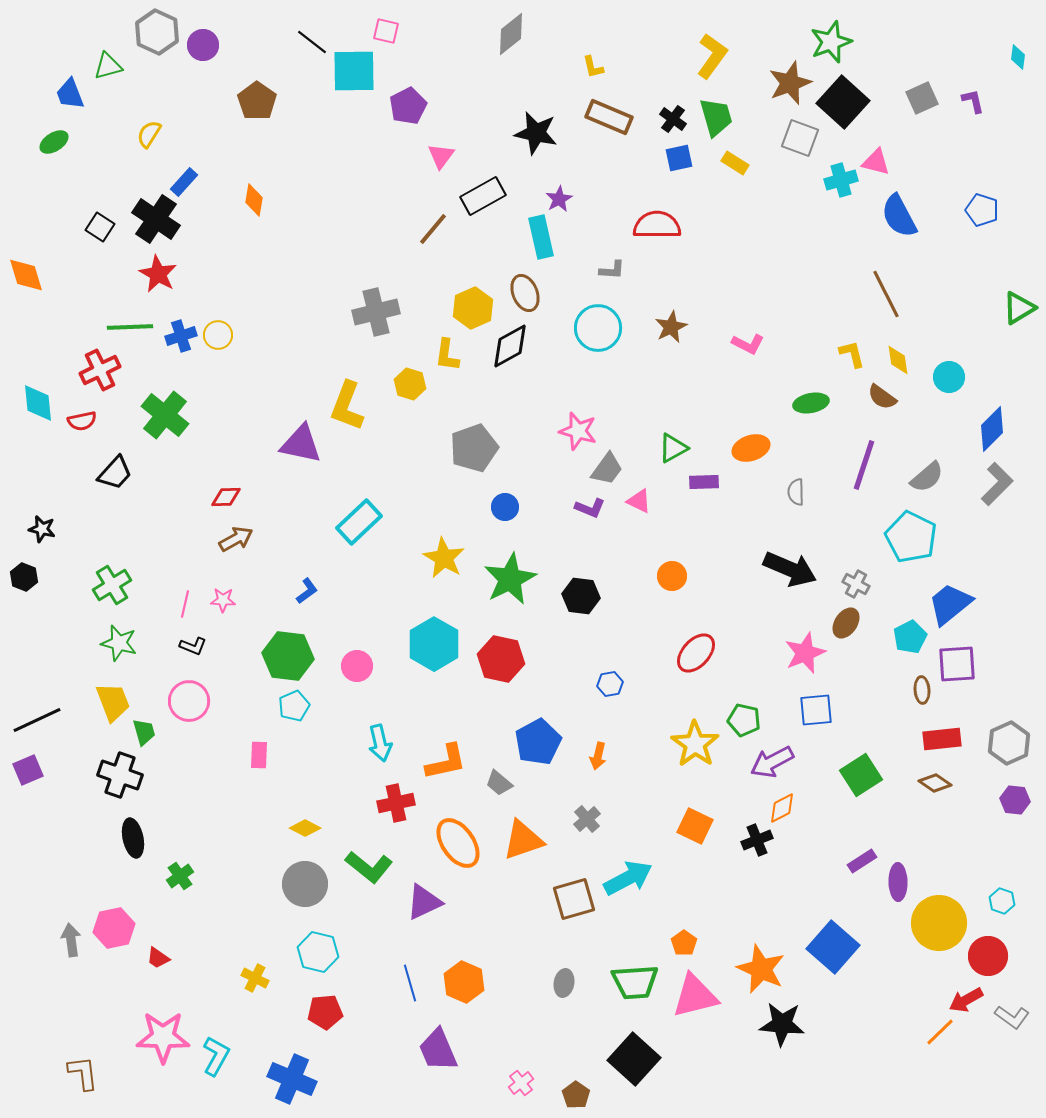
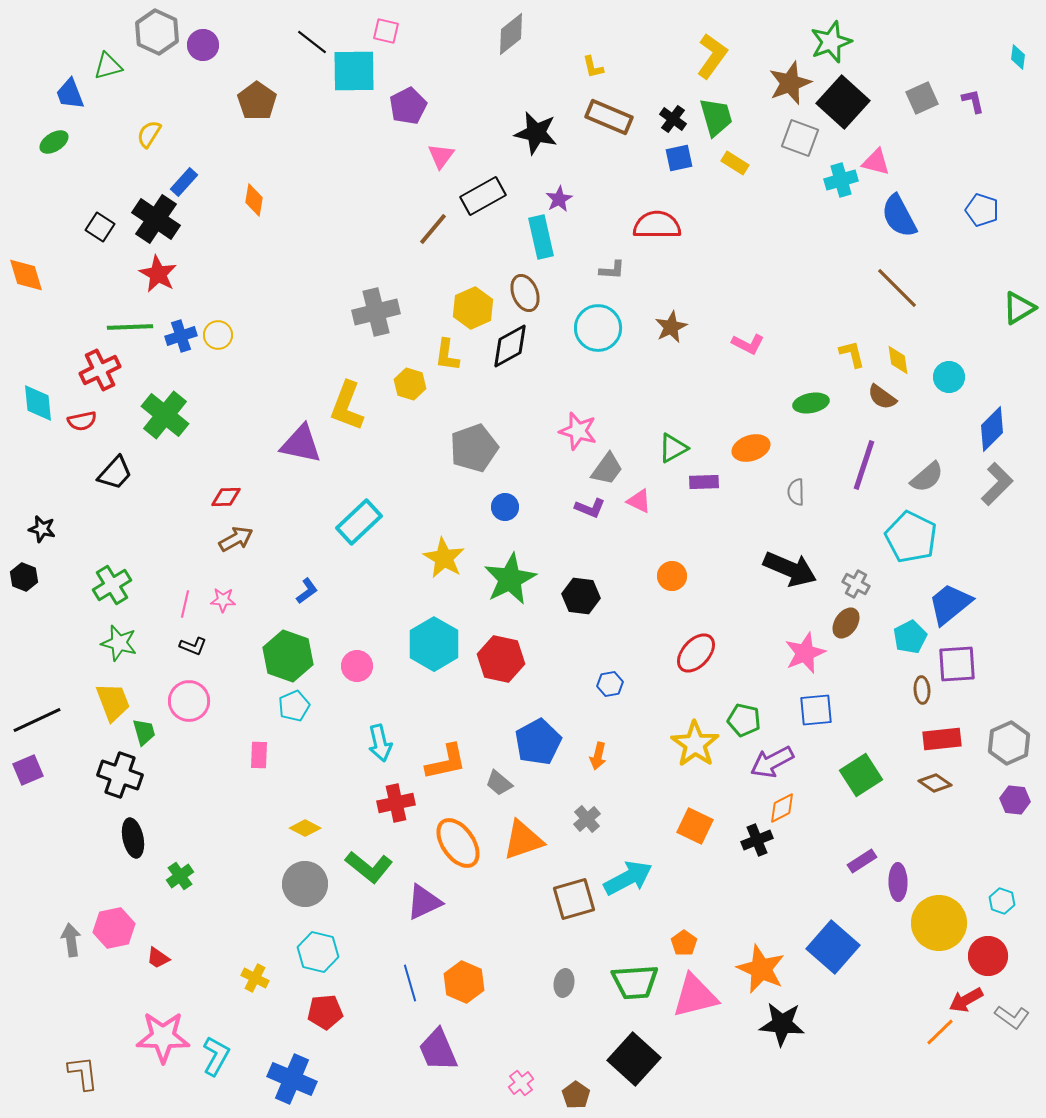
brown line at (886, 294): moved 11 px right, 6 px up; rotated 18 degrees counterclockwise
green hexagon at (288, 656): rotated 12 degrees clockwise
